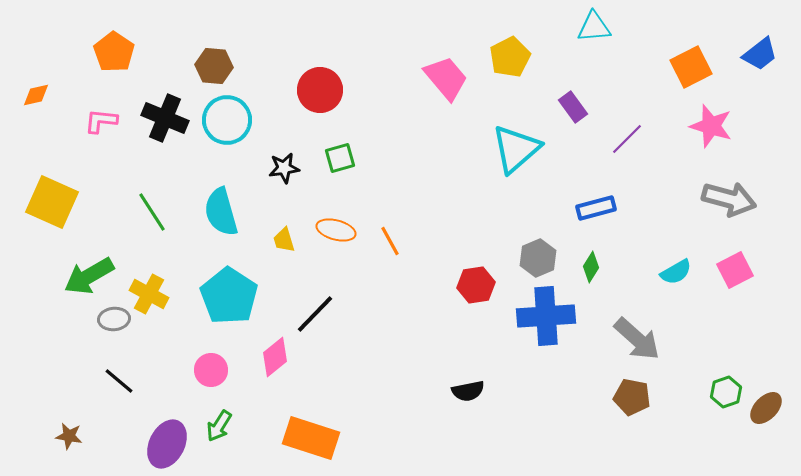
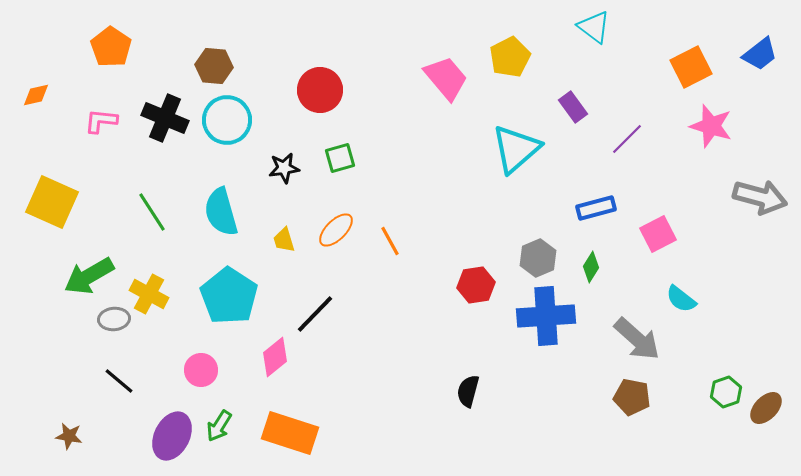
cyan triangle at (594, 27): rotated 42 degrees clockwise
orange pentagon at (114, 52): moved 3 px left, 5 px up
gray arrow at (729, 199): moved 31 px right, 2 px up
orange ellipse at (336, 230): rotated 60 degrees counterclockwise
pink square at (735, 270): moved 77 px left, 36 px up
cyan semicircle at (676, 272): moved 5 px right, 27 px down; rotated 68 degrees clockwise
pink circle at (211, 370): moved 10 px left
black semicircle at (468, 391): rotated 116 degrees clockwise
orange rectangle at (311, 438): moved 21 px left, 5 px up
purple ellipse at (167, 444): moved 5 px right, 8 px up
